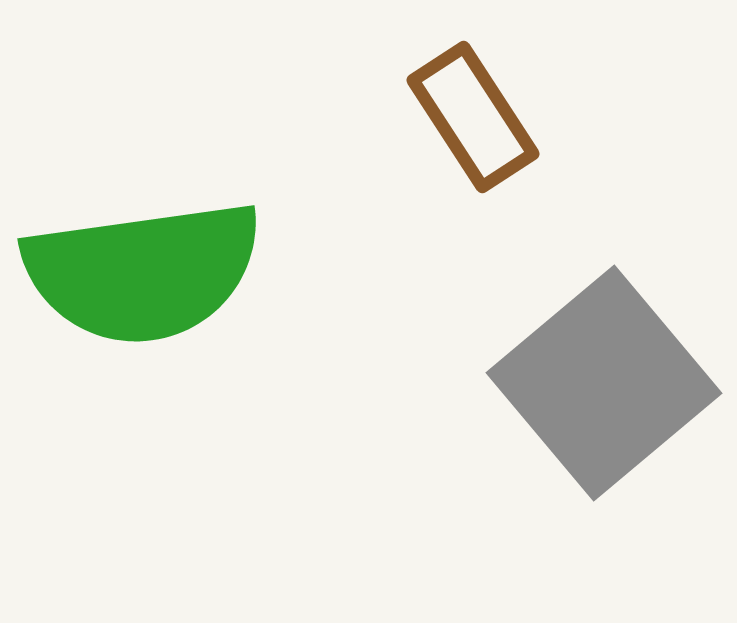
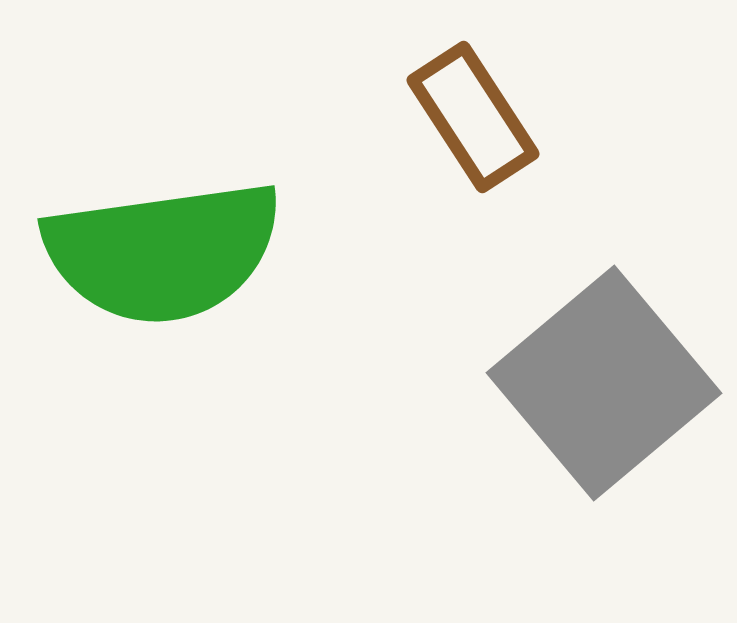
green semicircle: moved 20 px right, 20 px up
